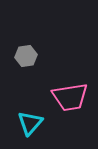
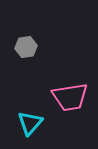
gray hexagon: moved 9 px up
